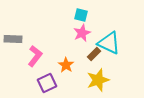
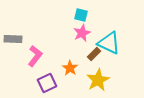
orange star: moved 4 px right, 3 px down
yellow star: rotated 10 degrees counterclockwise
